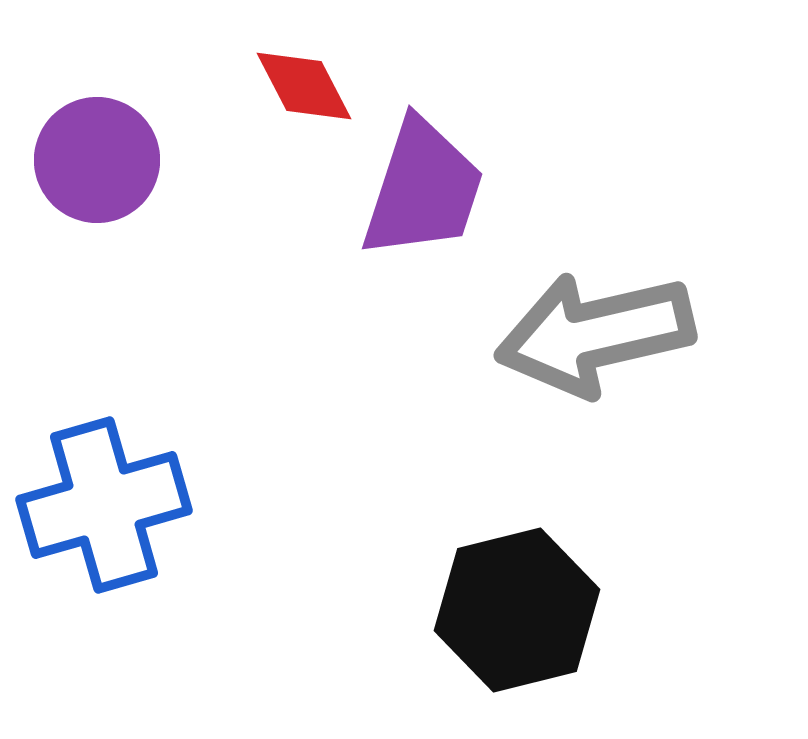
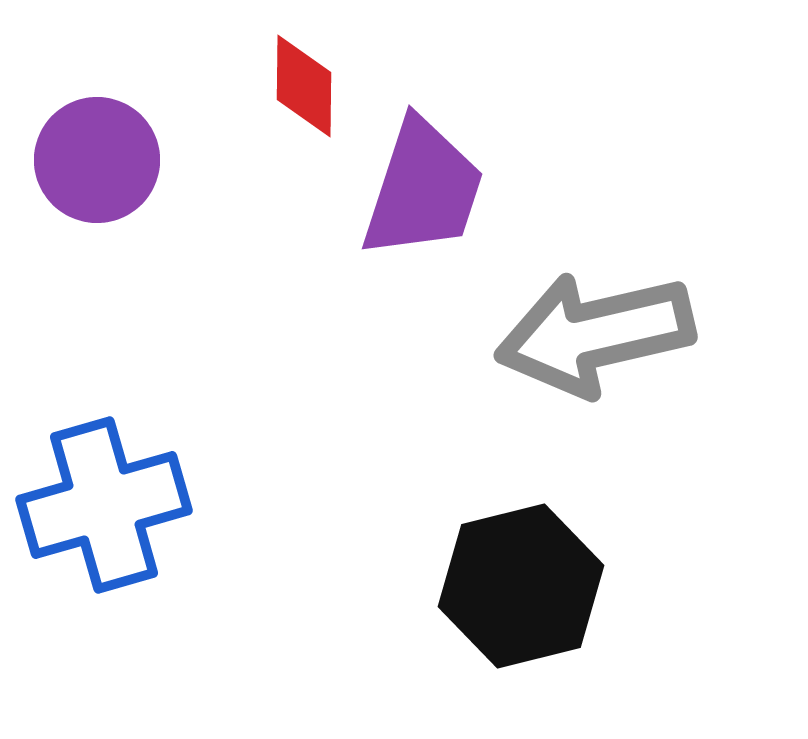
red diamond: rotated 28 degrees clockwise
black hexagon: moved 4 px right, 24 px up
